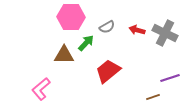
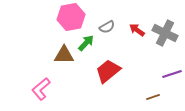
pink hexagon: rotated 12 degrees counterclockwise
red arrow: rotated 21 degrees clockwise
purple line: moved 2 px right, 4 px up
